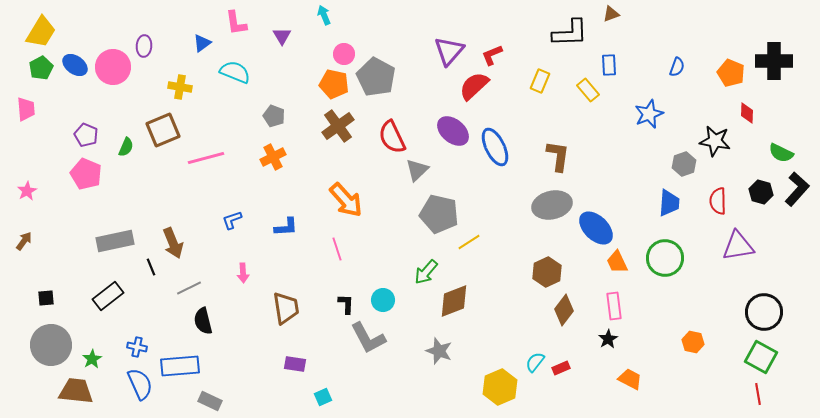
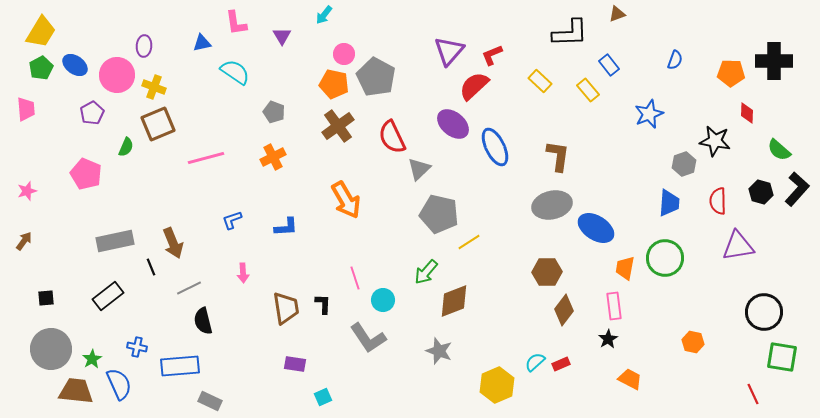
brown triangle at (611, 14): moved 6 px right
cyan arrow at (324, 15): rotated 120 degrees counterclockwise
blue triangle at (202, 43): rotated 24 degrees clockwise
blue rectangle at (609, 65): rotated 35 degrees counterclockwise
pink circle at (113, 67): moved 4 px right, 8 px down
blue semicircle at (677, 67): moved 2 px left, 7 px up
cyan semicircle at (235, 72): rotated 12 degrees clockwise
orange pentagon at (731, 73): rotated 20 degrees counterclockwise
yellow rectangle at (540, 81): rotated 70 degrees counterclockwise
yellow cross at (180, 87): moved 26 px left; rotated 10 degrees clockwise
gray pentagon at (274, 116): moved 4 px up
brown square at (163, 130): moved 5 px left, 6 px up
purple ellipse at (453, 131): moved 7 px up
purple pentagon at (86, 135): moved 6 px right, 22 px up; rotated 20 degrees clockwise
green semicircle at (781, 153): moved 2 px left, 3 px up; rotated 15 degrees clockwise
gray triangle at (417, 170): moved 2 px right, 1 px up
pink star at (27, 191): rotated 12 degrees clockwise
orange arrow at (346, 200): rotated 12 degrees clockwise
blue ellipse at (596, 228): rotated 12 degrees counterclockwise
pink line at (337, 249): moved 18 px right, 29 px down
orange trapezoid at (617, 262): moved 8 px right, 6 px down; rotated 35 degrees clockwise
brown hexagon at (547, 272): rotated 24 degrees clockwise
black L-shape at (346, 304): moved 23 px left
gray L-shape at (368, 338): rotated 6 degrees counterclockwise
gray circle at (51, 345): moved 4 px down
green square at (761, 357): moved 21 px right; rotated 20 degrees counterclockwise
cyan semicircle at (535, 362): rotated 10 degrees clockwise
red rectangle at (561, 368): moved 4 px up
blue semicircle at (140, 384): moved 21 px left
yellow hexagon at (500, 387): moved 3 px left, 2 px up
red line at (758, 394): moved 5 px left; rotated 15 degrees counterclockwise
